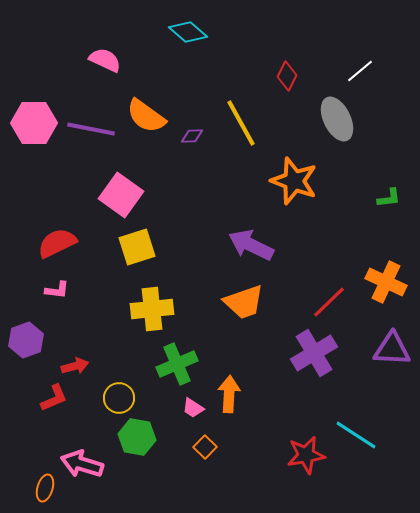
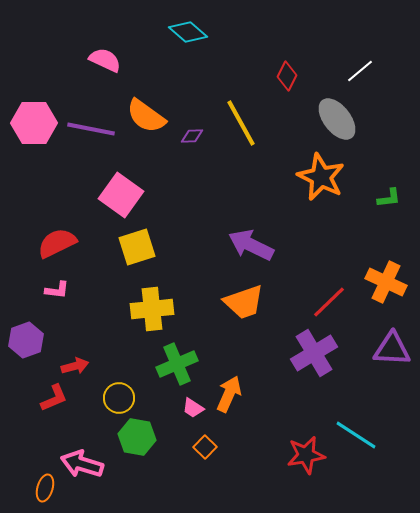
gray ellipse: rotated 12 degrees counterclockwise
orange star: moved 27 px right, 4 px up; rotated 6 degrees clockwise
orange arrow: rotated 21 degrees clockwise
